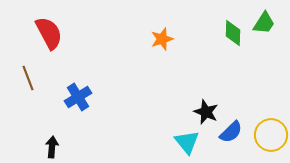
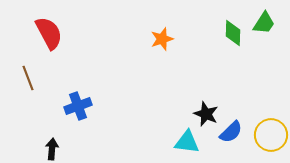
blue cross: moved 9 px down; rotated 12 degrees clockwise
black star: moved 2 px down
cyan triangle: rotated 44 degrees counterclockwise
black arrow: moved 2 px down
